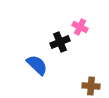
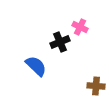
blue semicircle: moved 1 px left, 1 px down
brown cross: moved 5 px right
